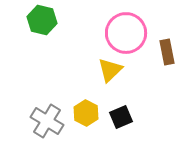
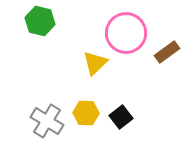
green hexagon: moved 2 px left, 1 px down
brown rectangle: rotated 65 degrees clockwise
yellow triangle: moved 15 px left, 7 px up
yellow hexagon: rotated 25 degrees counterclockwise
black square: rotated 15 degrees counterclockwise
